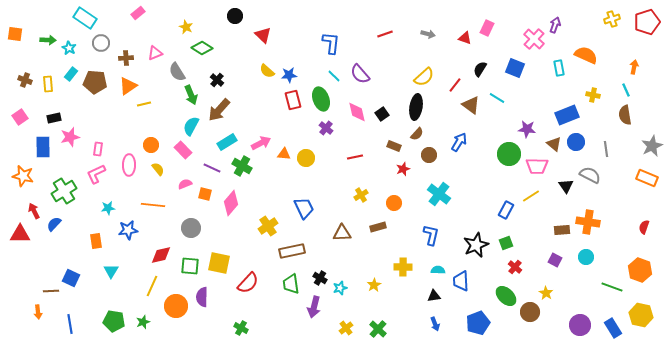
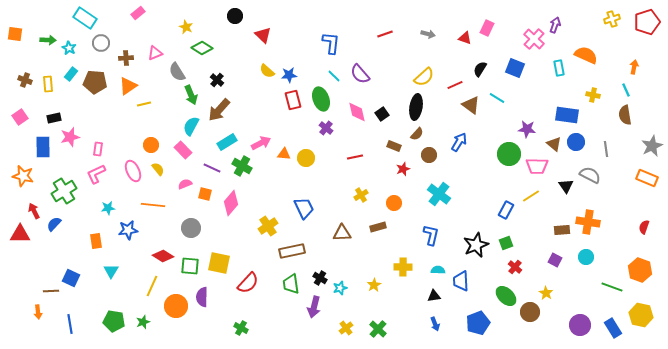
red line at (455, 85): rotated 28 degrees clockwise
blue rectangle at (567, 115): rotated 30 degrees clockwise
pink ellipse at (129, 165): moved 4 px right, 6 px down; rotated 25 degrees counterclockwise
red diamond at (161, 255): moved 2 px right, 1 px down; rotated 45 degrees clockwise
